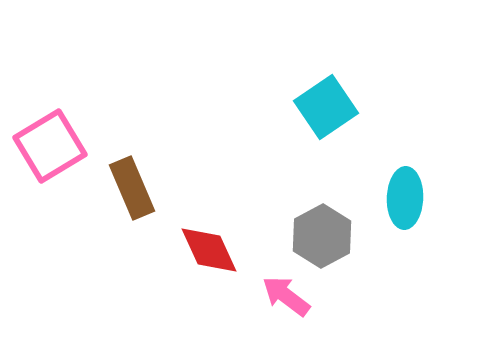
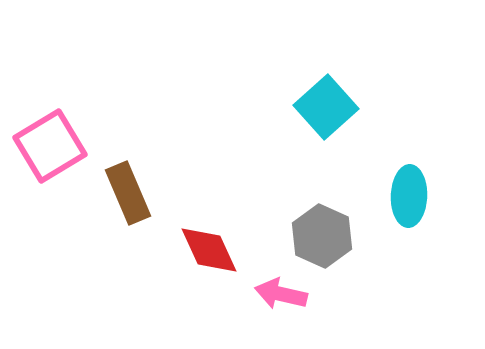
cyan square: rotated 8 degrees counterclockwise
brown rectangle: moved 4 px left, 5 px down
cyan ellipse: moved 4 px right, 2 px up
gray hexagon: rotated 8 degrees counterclockwise
pink arrow: moved 5 px left, 2 px up; rotated 24 degrees counterclockwise
